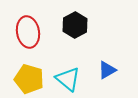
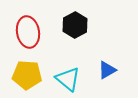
yellow pentagon: moved 2 px left, 4 px up; rotated 12 degrees counterclockwise
